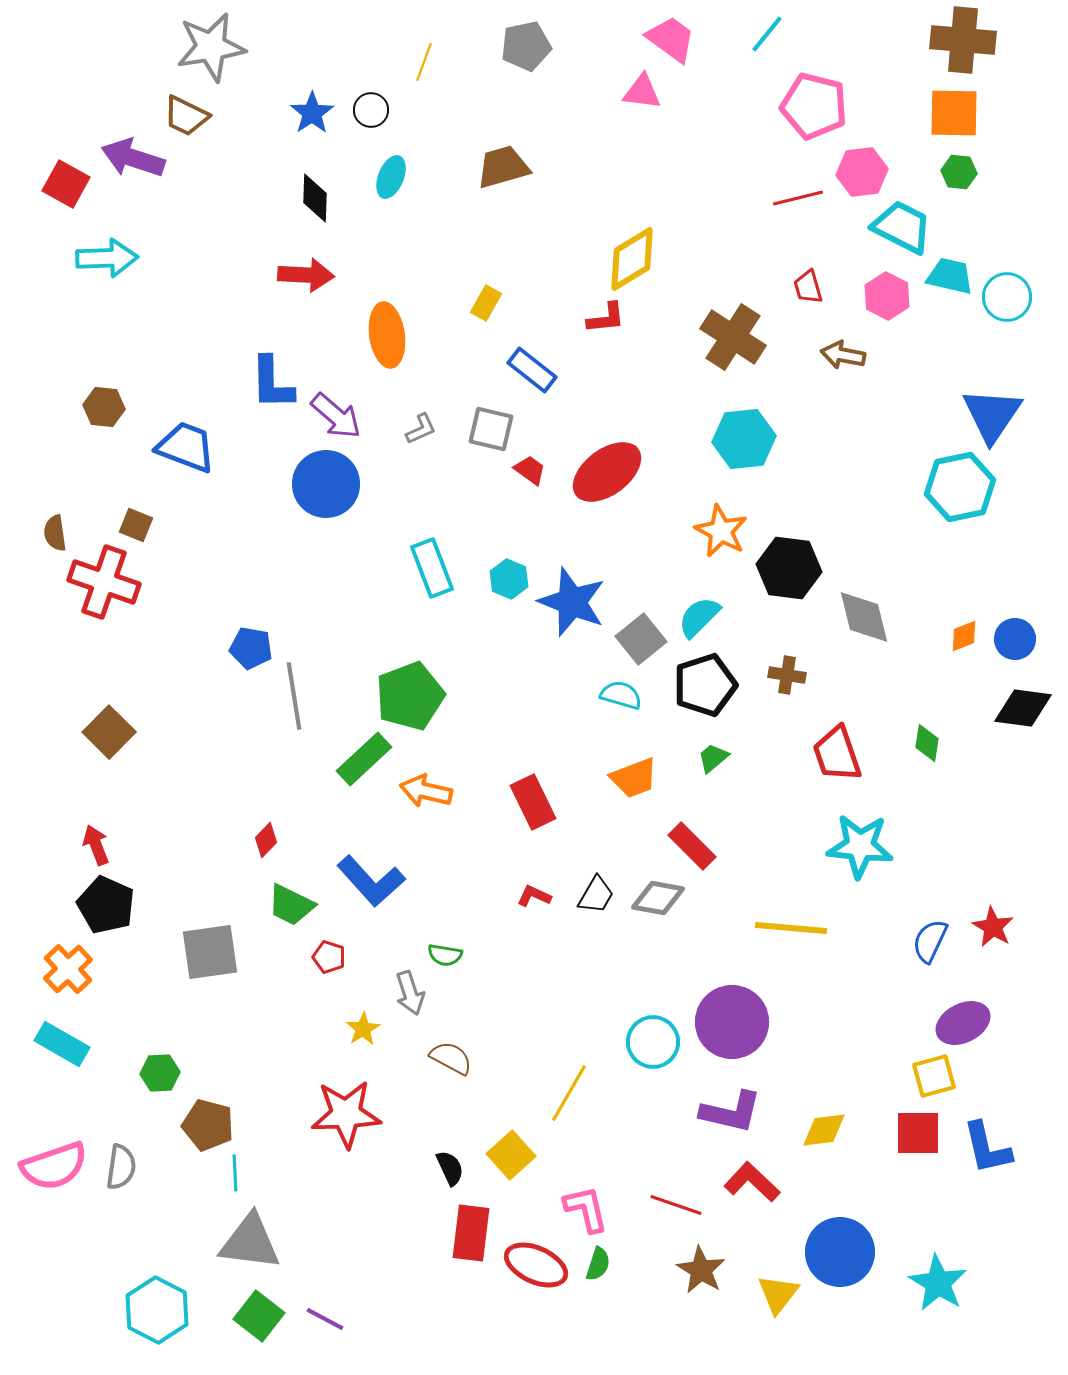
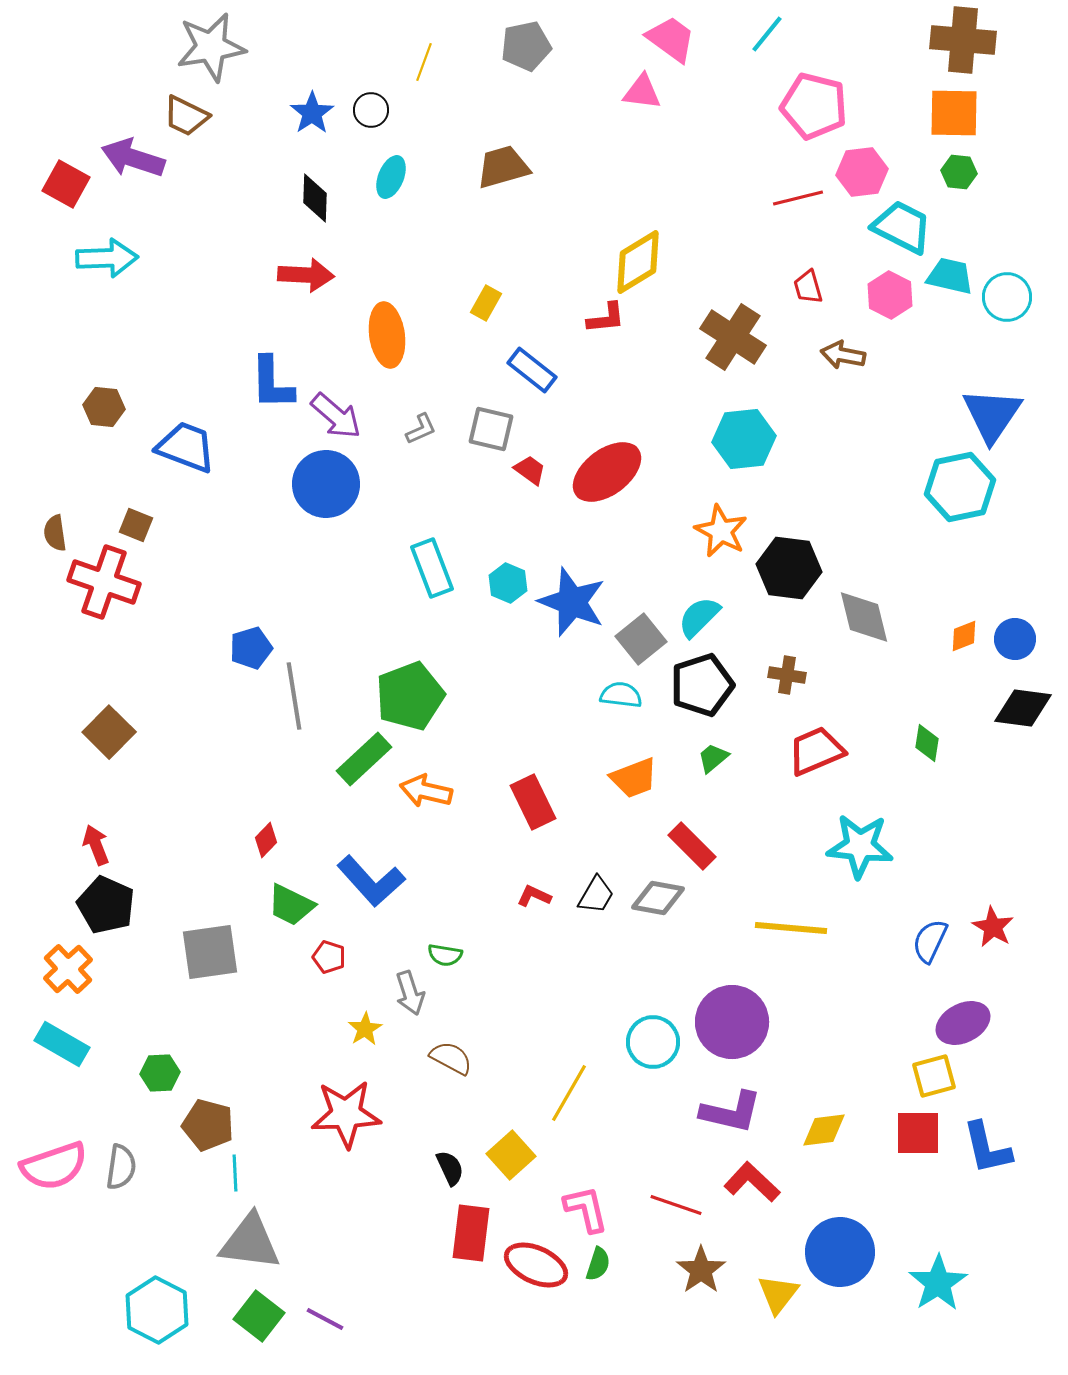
yellow diamond at (632, 259): moved 6 px right, 3 px down
pink hexagon at (887, 296): moved 3 px right, 1 px up
cyan hexagon at (509, 579): moved 1 px left, 4 px down
blue pentagon at (251, 648): rotated 27 degrees counterclockwise
black pentagon at (705, 685): moved 3 px left
cyan semicircle at (621, 695): rotated 9 degrees counterclockwise
red trapezoid at (837, 754): moved 21 px left, 3 px up; rotated 86 degrees clockwise
yellow star at (363, 1029): moved 2 px right
brown star at (701, 1270): rotated 6 degrees clockwise
cyan star at (938, 1283): rotated 8 degrees clockwise
